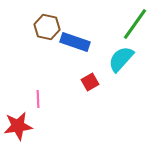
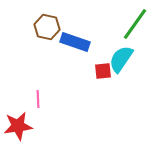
cyan semicircle: rotated 8 degrees counterclockwise
red square: moved 13 px right, 11 px up; rotated 24 degrees clockwise
